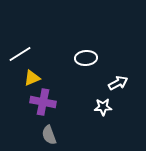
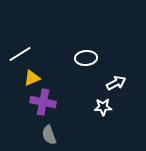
white arrow: moved 2 px left
